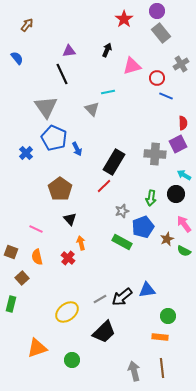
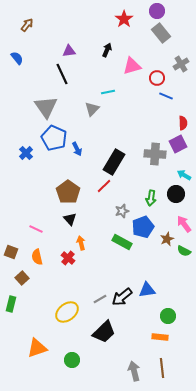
gray triangle at (92, 109): rotated 28 degrees clockwise
brown pentagon at (60, 189): moved 8 px right, 3 px down
